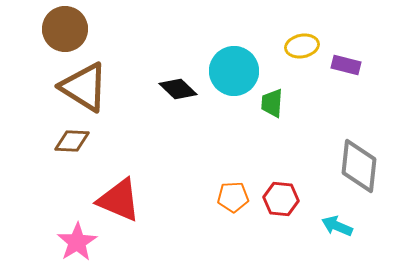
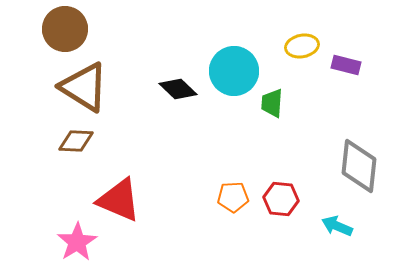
brown diamond: moved 4 px right
